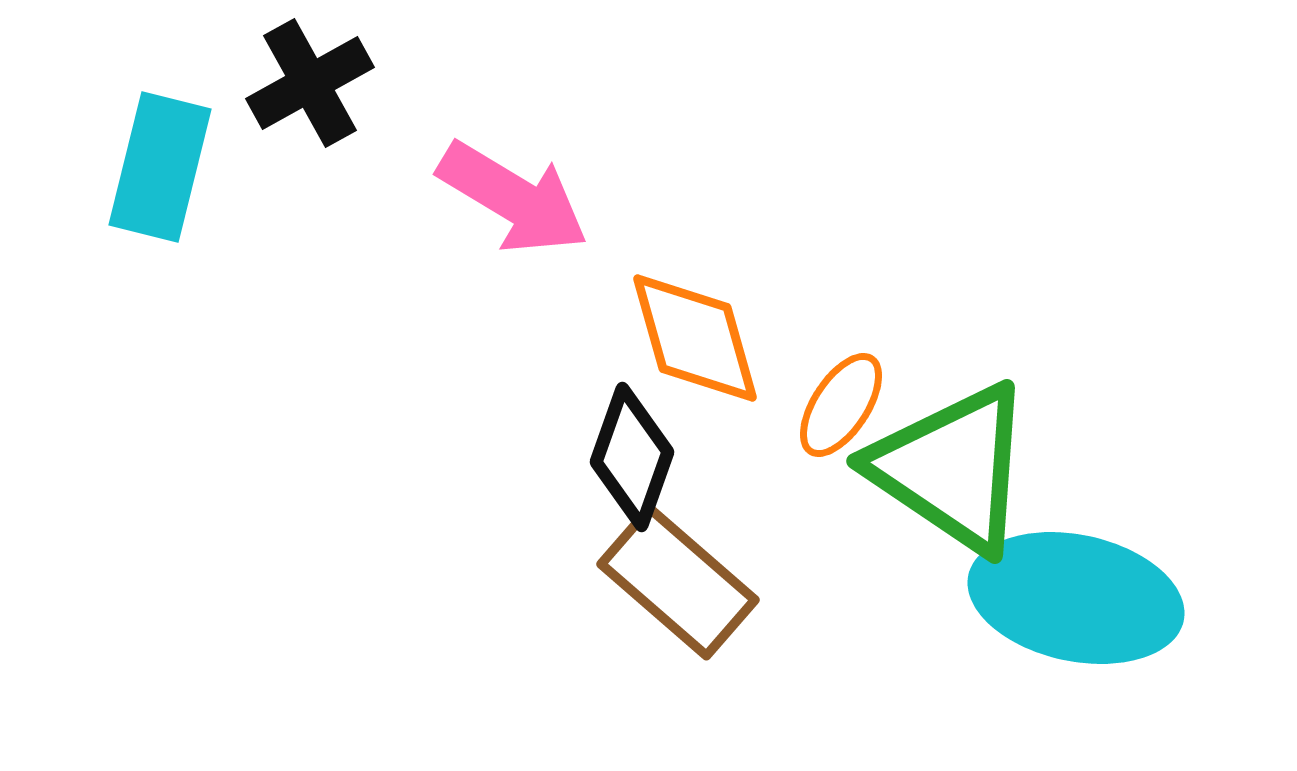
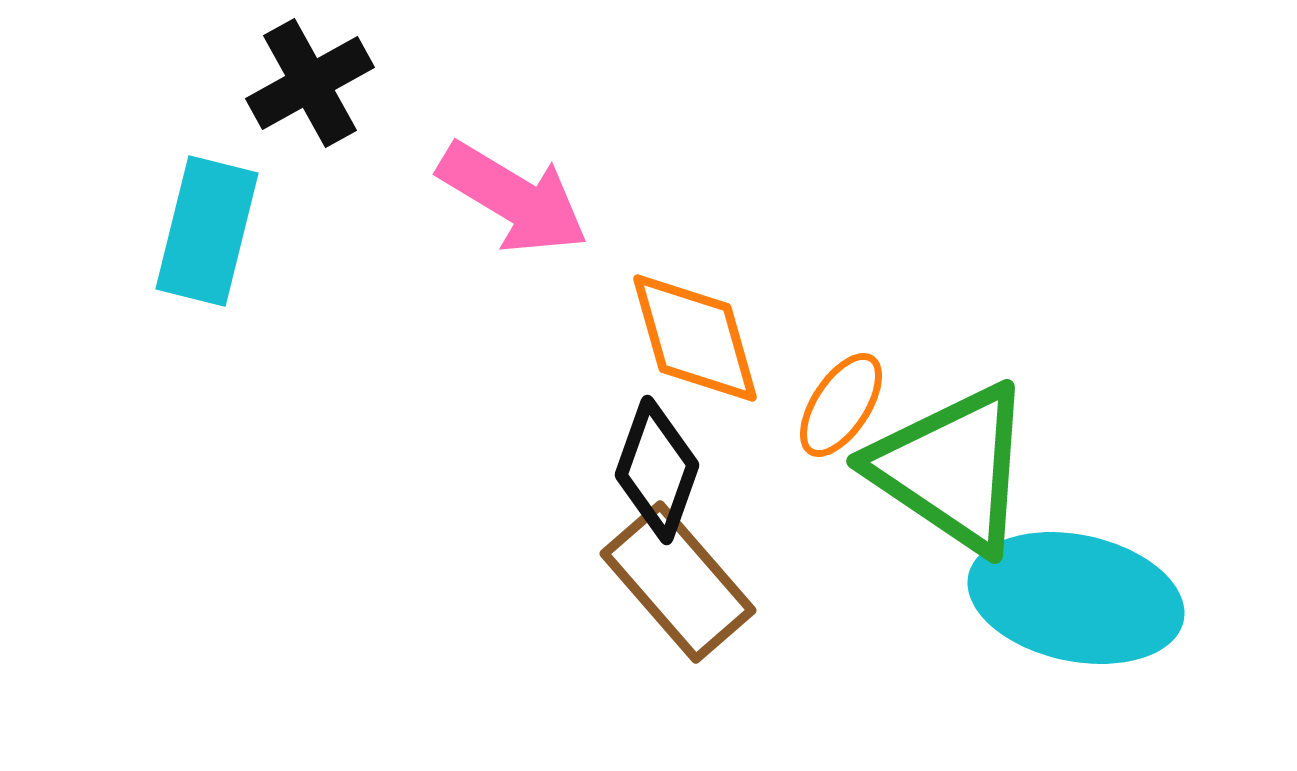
cyan rectangle: moved 47 px right, 64 px down
black diamond: moved 25 px right, 13 px down
brown rectangle: rotated 8 degrees clockwise
